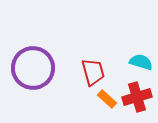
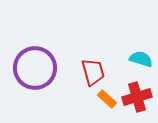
cyan semicircle: moved 3 px up
purple circle: moved 2 px right
